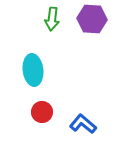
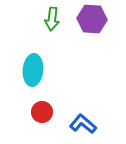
cyan ellipse: rotated 12 degrees clockwise
